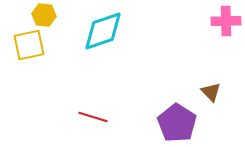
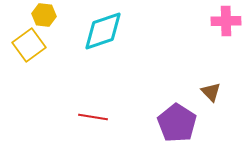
yellow square: rotated 24 degrees counterclockwise
red line: rotated 8 degrees counterclockwise
